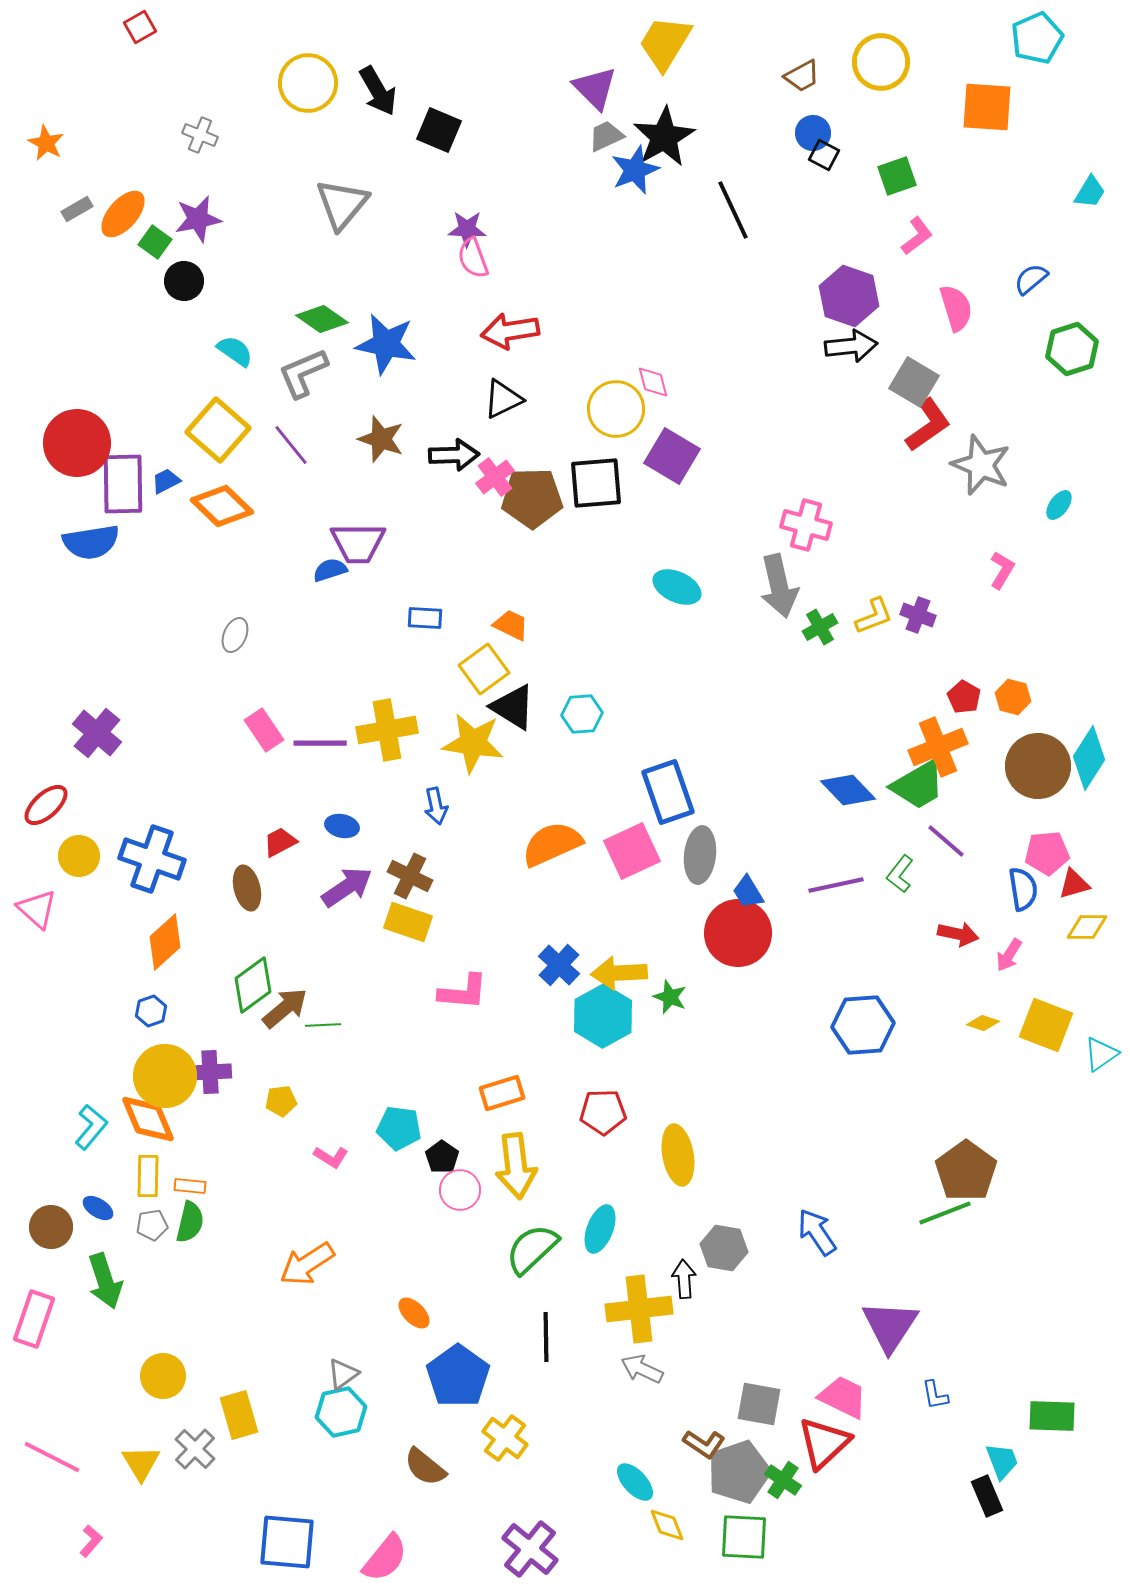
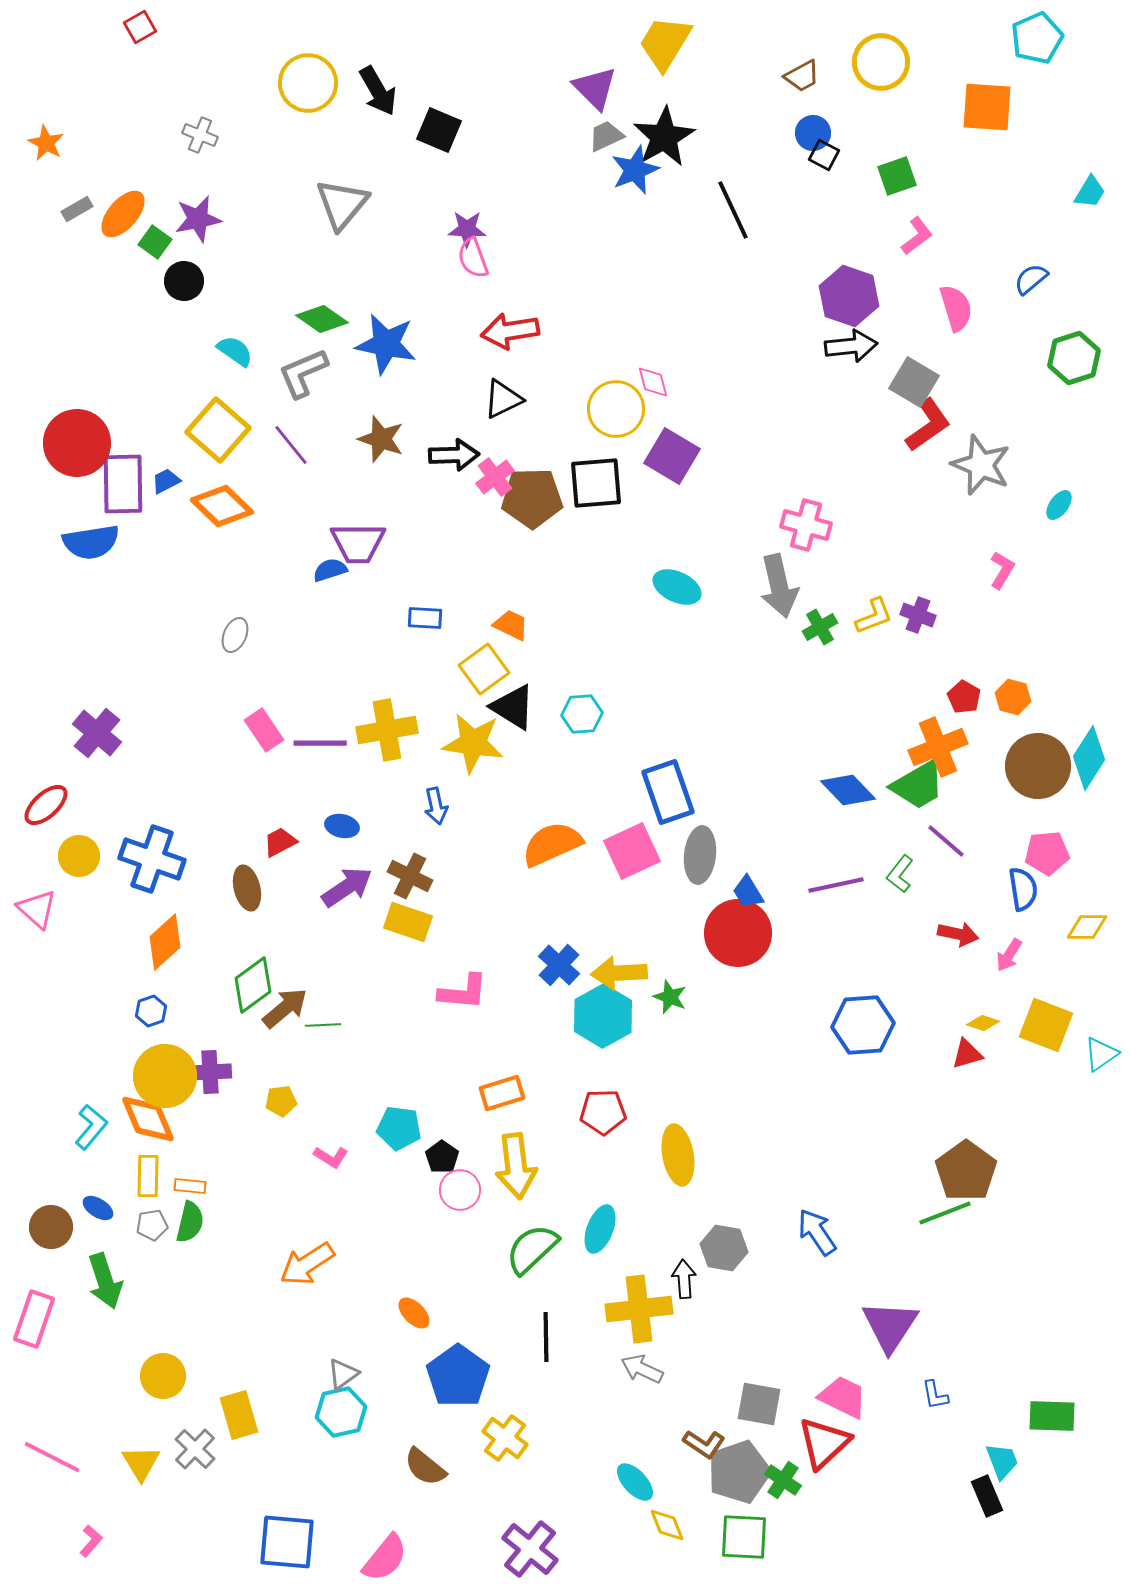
green hexagon at (1072, 349): moved 2 px right, 9 px down
red triangle at (1074, 884): moved 107 px left, 170 px down
